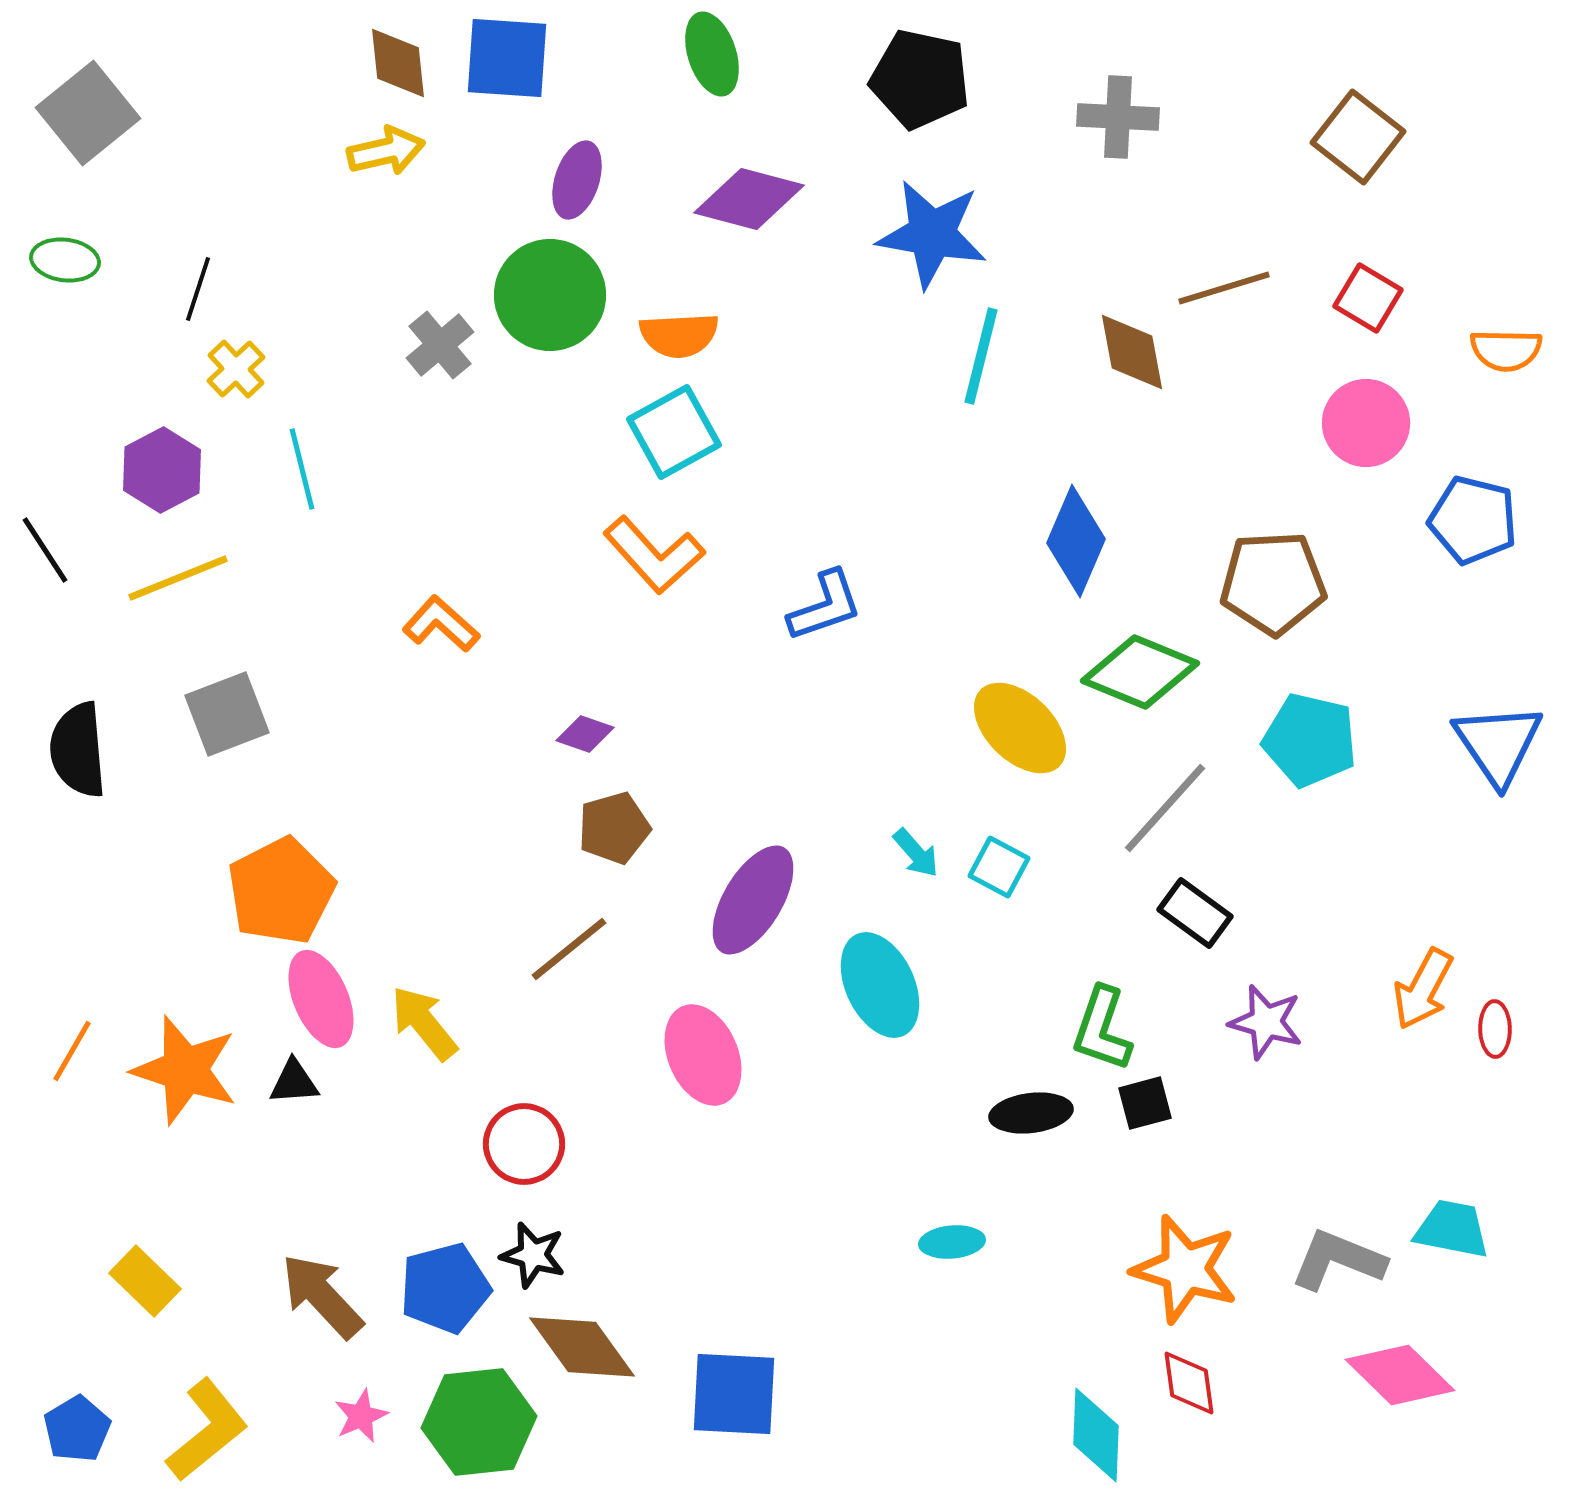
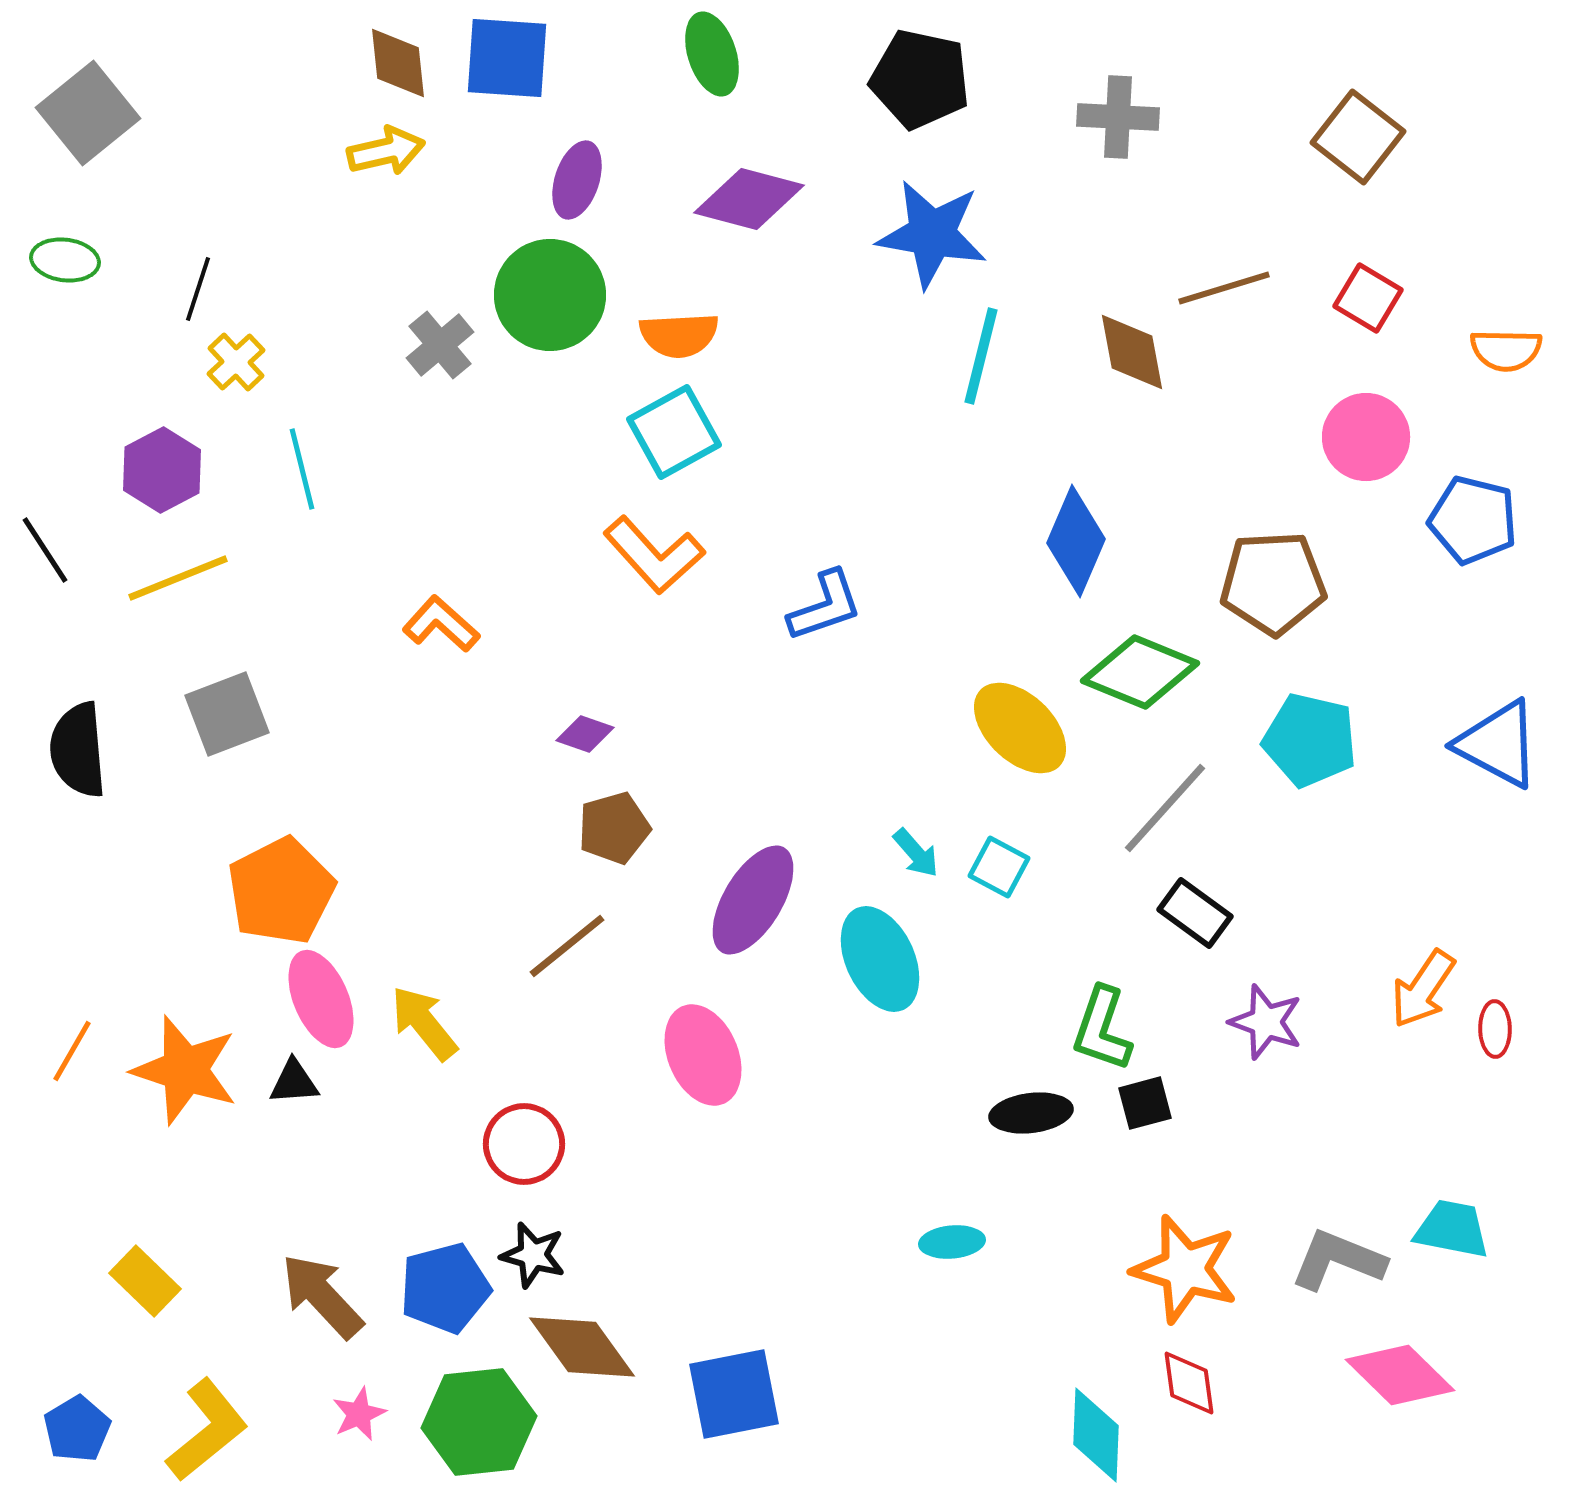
yellow cross at (236, 369): moved 7 px up
pink circle at (1366, 423): moved 14 px down
blue triangle at (1498, 744): rotated 28 degrees counterclockwise
brown line at (569, 949): moved 2 px left, 3 px up
cyan ellipse at (880, 985): moved 26 px up
orange arrow at (1423, 989): rotated 6 degrees clockwise
purple star at (1266, 1022): rotated 4 degrees clockwise
blue square at (734, 1394): rotated 14 degrees counterclockwise
pink star at (361, 1416): moved 2 px left, 2 px up
